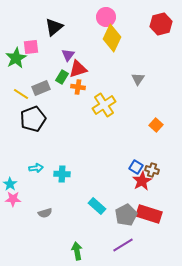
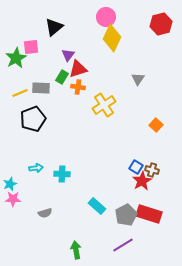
gray rectangle: rotated 24 degrees clockwise
yellow line: moved 1 px left, 1 px up; rotated 56 degrees counterclockwise
cyan star: rotated 16 degrees clockwise
green arrow: moved 1 px left, 1 px up
